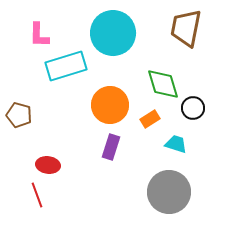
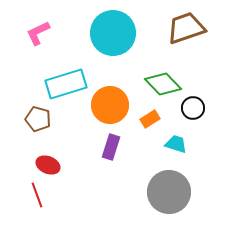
brown trapezoid: rotated 60 degrees clockwise
pink L-shape: moved 1 px left, 2 px up; rotated 64 degrees clockwise
cyan rectangle: moved 18 px down
green diamond: rotated 27 degrees counterclockwise
brown pentagon: moved 19 px right, 4 px down
red ellipse: rotated 15 degrees clockwise
